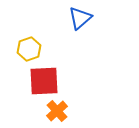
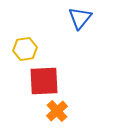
blue triangle: rotated 10 degrees counterclockwise
yellow hexagon: moved 4 px left; rotated 10 degrees clockwise
